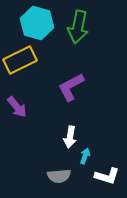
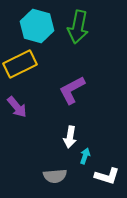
cyan hexagon: moved 3 px down
yellow rectangle: moved 4 px down
purple L-shape: moved 1 px right, 3 px down
gray semicircle: moved 4 px left
